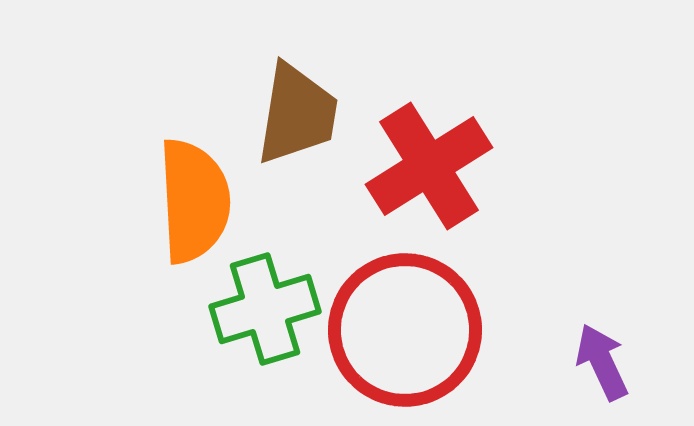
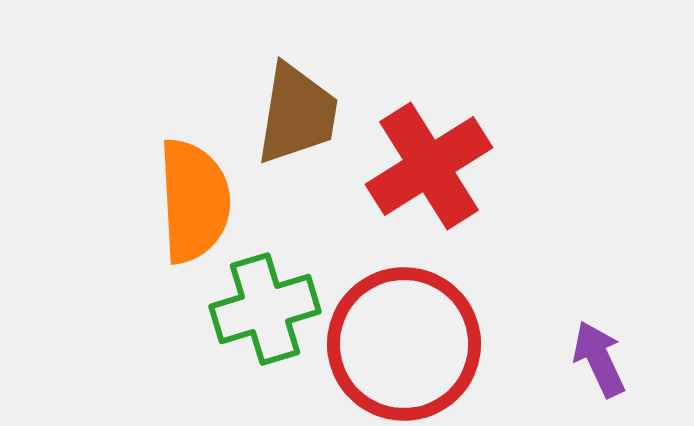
red circle: moved 1 px left, 14 px down
purple arrow: moved 3 px left, 3 px up
